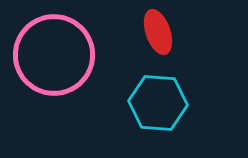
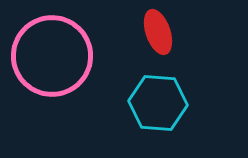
pink circle: moved 2 px left, 1 px down
